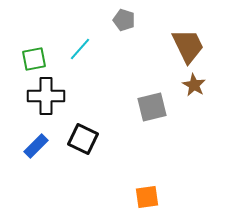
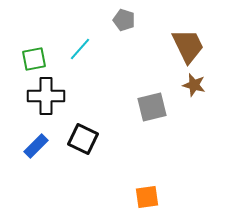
brown star: rotated 15 degrees counterclockwise
